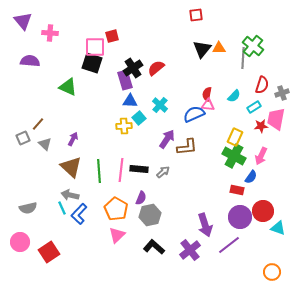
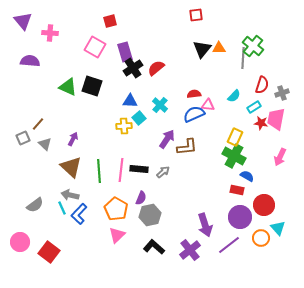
red square at (112, 36): moved 2 px left, 15 px up
pink square at (95, 47): rotated 30 degrees clockwise
black square at (92, 63): moved 23 px down
purple rectangle at (125, 80): moved 28 px up
red semicircle at (207, 94): moved 13 px left; rotated 72 degrees clockwise
red star at (261, 126): moved 3 px up; rotated 16 degrees clockwise
pink arrow at (261, 156): moved 19 px right, 1 px down
blue semicircle at (251, 177): moved 4 px left, 1 px up; rotated 96 degrees counterclockwise
gray semicircle at (28, 208): moved 7 px right, 3 px up; rotated 24 degrees counterclockwise
red circle at (263, 211): moved 1 px right, 6 px up
cyan triangle at (278, 228): rotated 28 degrees clockwise
red square at (49, 252): rotated 20 degrees counterclockwise
orange circle at (272, 272): moved 11 px left, 34 px up
